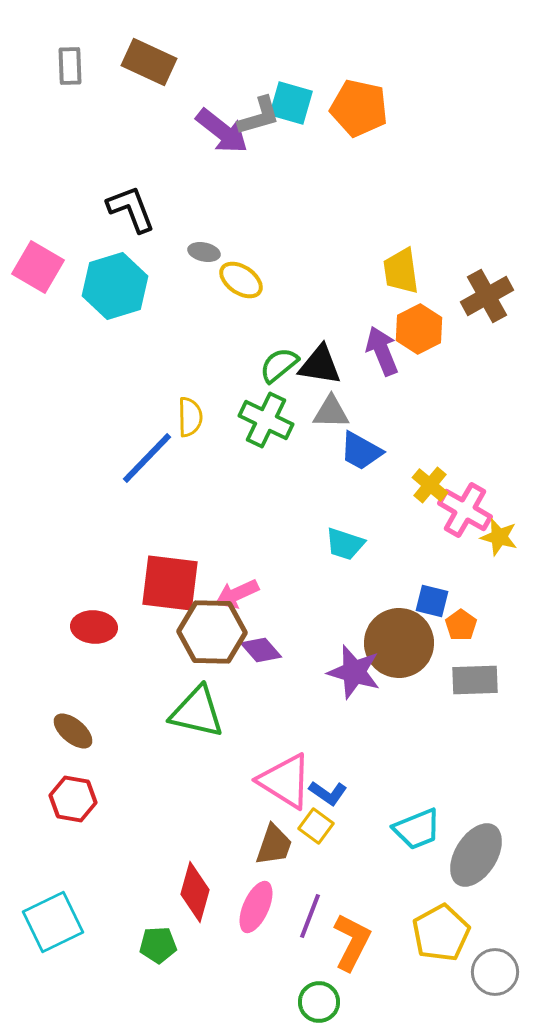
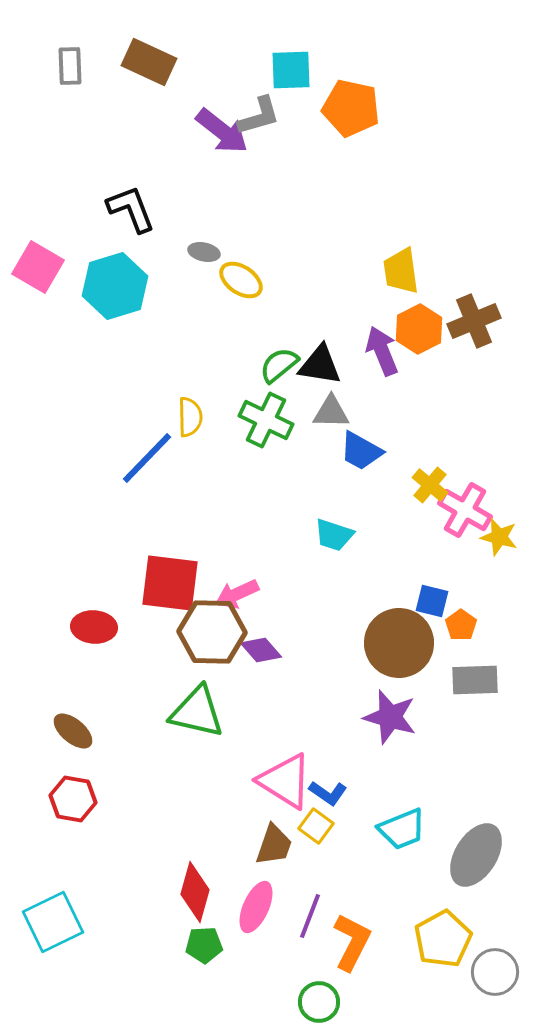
cyan square at (291, 103): moved 33 px up; rotated 18 degrees counterclockwise
orange pentagon at (359, 108): moved 8 px left
brown cross at (487, 296): moved 13 px left, 25 px down; rotated 6 degrees clockwise
cyan trapezoid at (345, 544): moved 11 px left, 9 px up
purple star at (354, 672): moved 36 px right, 45 px down
cyan trapezoid at (417, 829): moved 15 px left
yellow pentagon at (441, 933): moved 2 px right, 6 px down
green pentagon at (158, 945): moved 46 px right
